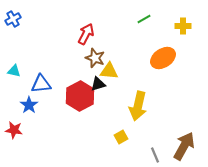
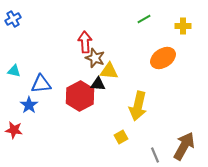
red arrow: moved 1 px left, 8 px down; rotated 30 degrees counterclockwise
black triangle: rotated 21 degrees clockwise
